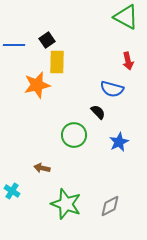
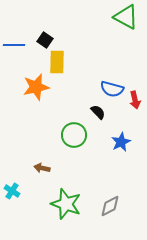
black square: moved 2 px left; rotated 21 degrees counterclockwise
red arrow: moved 7 px right, 39 px down
orange star: moved 1 px left, 2 px down
blue star: moved 2 px right
